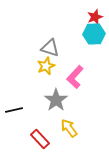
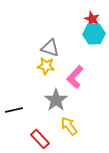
red star: moved 3 px left, 2 px down; rotated 28 degrees counterclockwise
yellow star: rotated 30 degrees clockwise
yellow arrow: moved 2 px up
